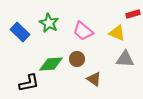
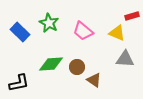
red rectangle: moved 1 px left, 2 px down
brown circle: moved 8 px down
brown triangle: moved 1 px down
black L-shape: moved 10 px left
